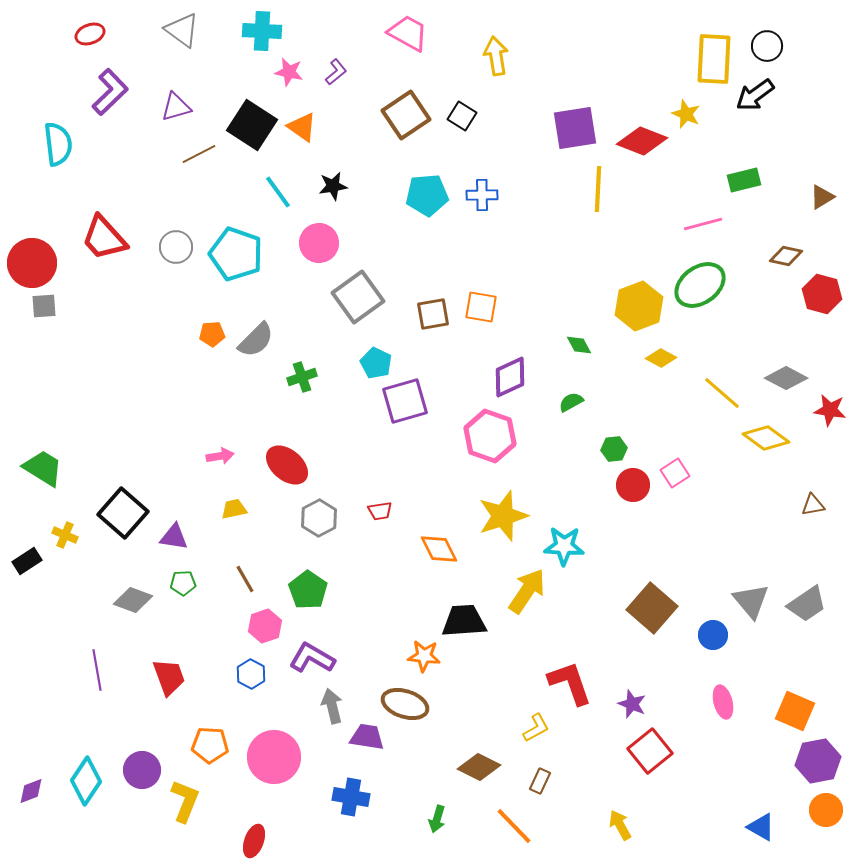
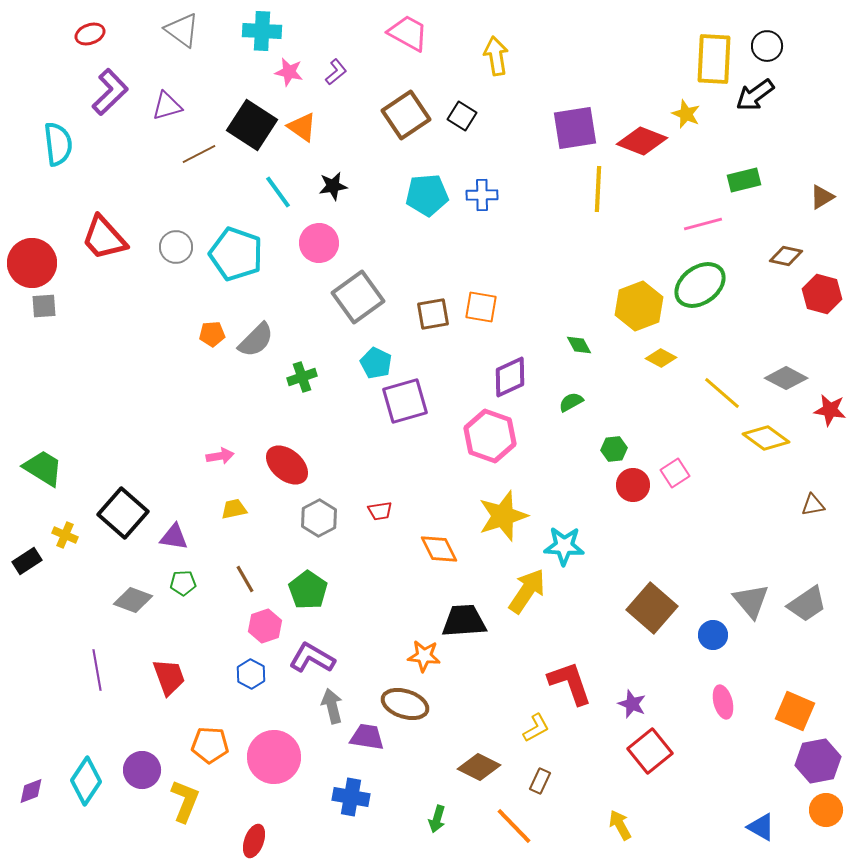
purple triangle at (176, 107): moved 9 px left, 1 px up
